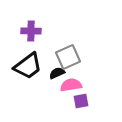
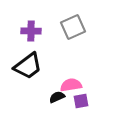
gray square: moved 5 px right, 30 px up
black semicircle: moved 24 px down
